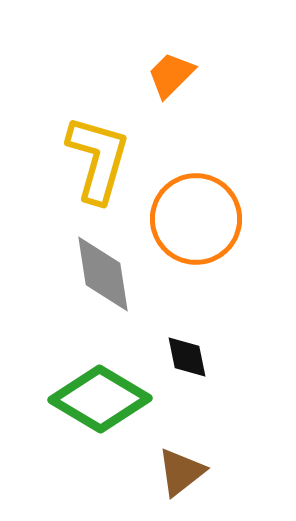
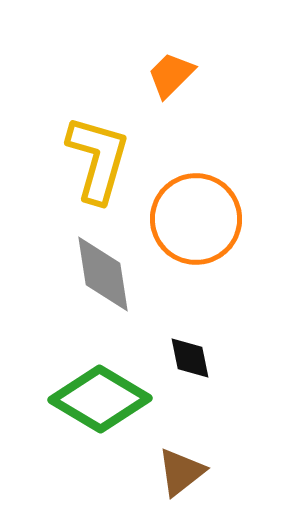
black diamond: moved 3 px right, 1 px down
